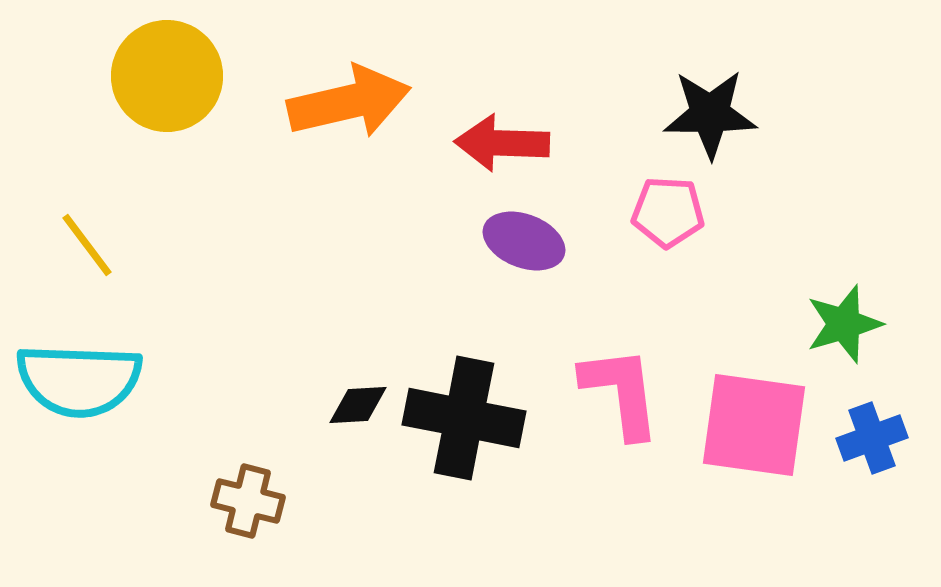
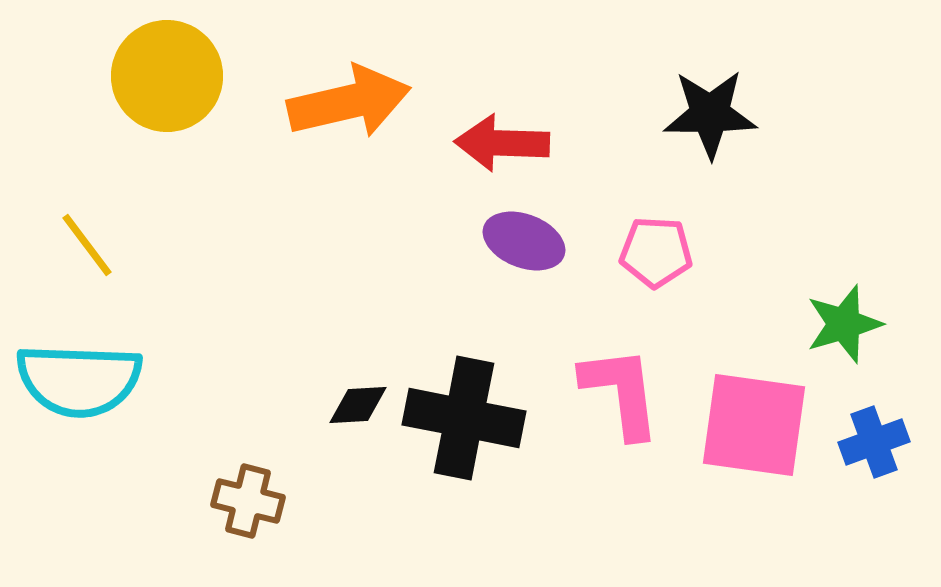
pink pentagon: moved 12 px left, 40 px down
blue cross: moved 2 px right, 4 px down
